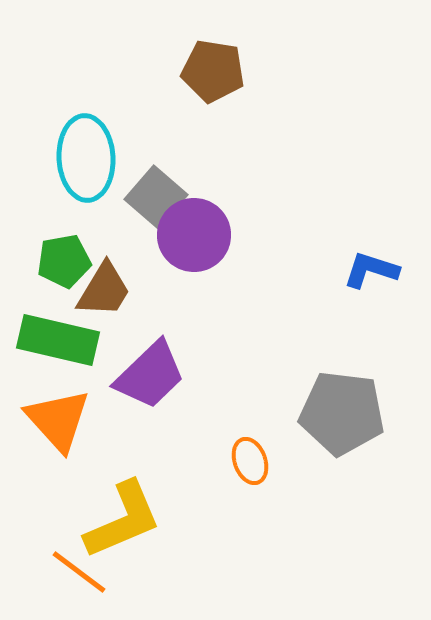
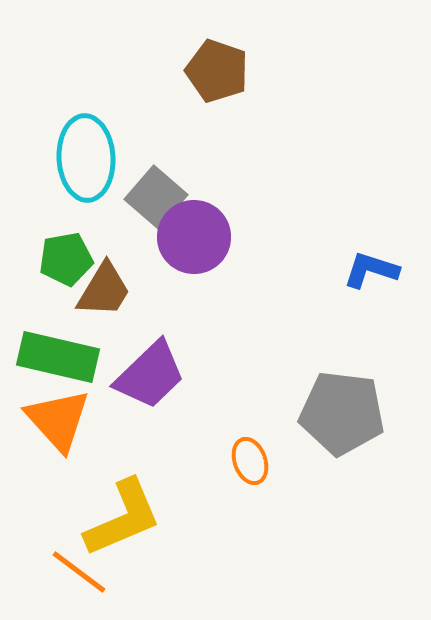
brown pentagon: moved 4 px right; rotated 10 degrees clockwise
purple circle: moved 2 px down
green pentagon: moved 2 px right, 2 px up
green rectangle: moved 17 px down
yellow L-shape: moved 2 px up
